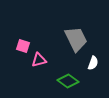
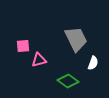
pink square: rotated 24 degrees counterclockwise
